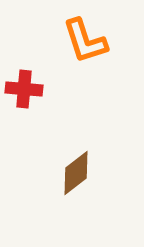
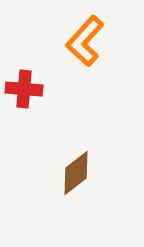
orange L-shape: rotated 60 degrees clockwise
